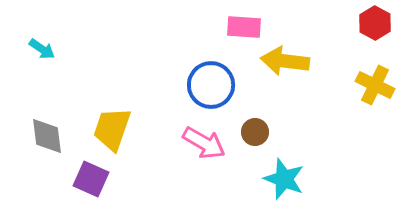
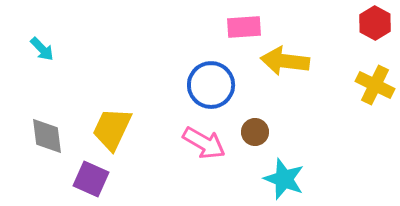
pink rectangle: rotated 8 degrees counterclockwise
cyan arrow: rotated 12 degrees clockwise
yellow trapezoid: rotated 6 degrees clockwise
